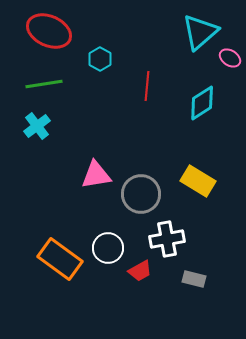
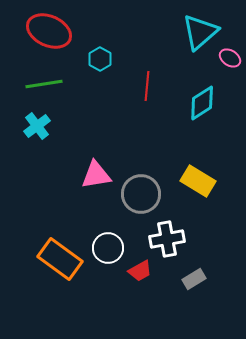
gray rectangle: rotated 45 degrees counterclockwise
